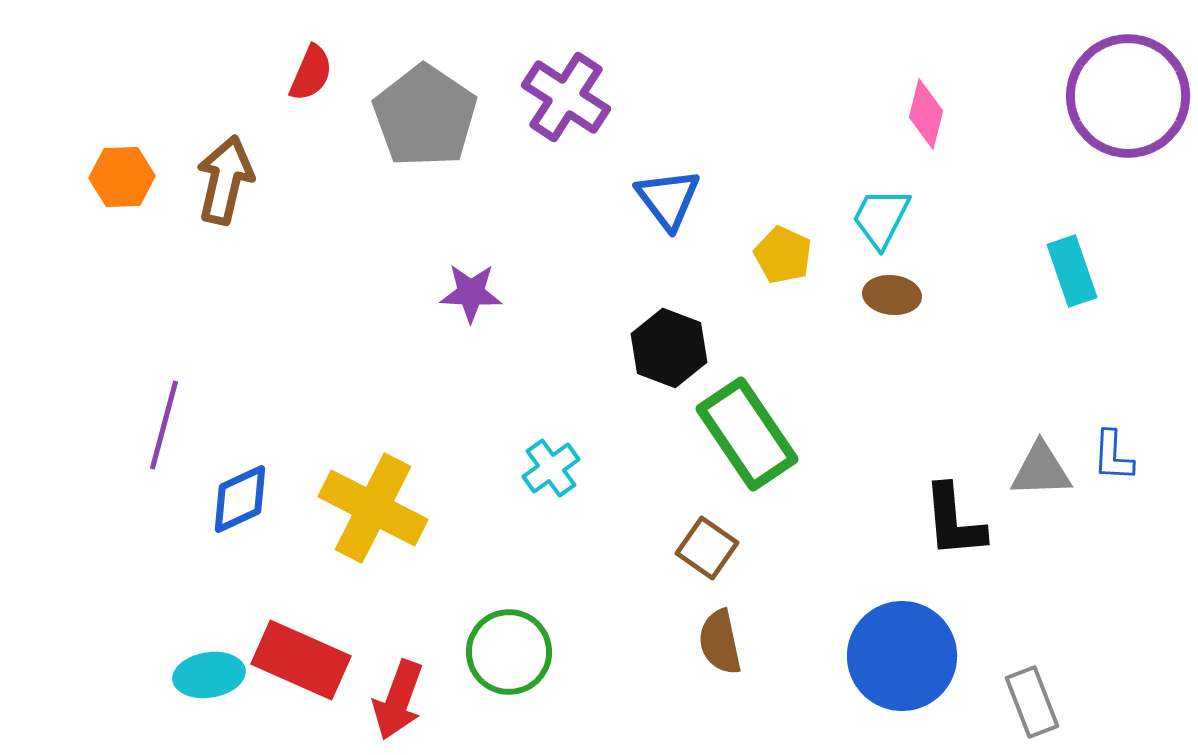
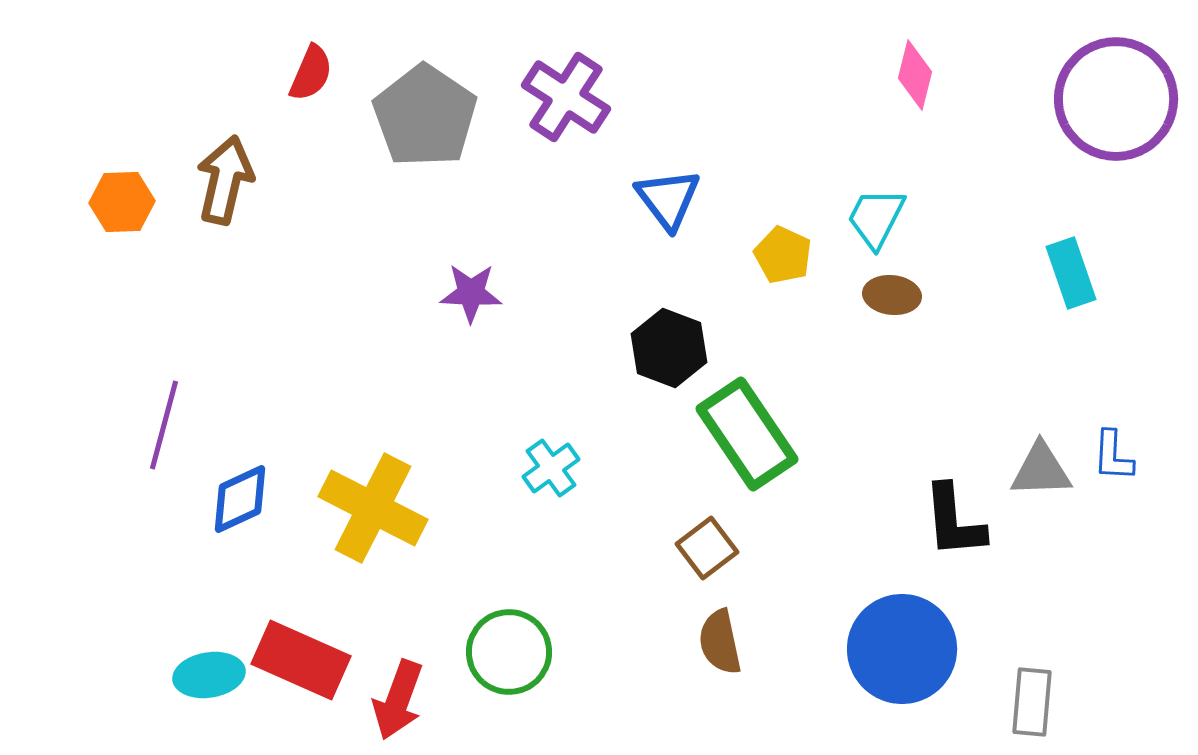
purple circle: moved 12 px left, 3 px down
pink diamond: moved 11 px left, 39 px up
orange hexagon: moved 25 px down
cyan trapezoid: moved 5 px left
cyan rectangle: moved 1 px left, 2 px down
brown square: rotated 18 degrees clockwise
blue circle: moved 7 px up
gray rectangle: rotated 26 degrees clockwise
